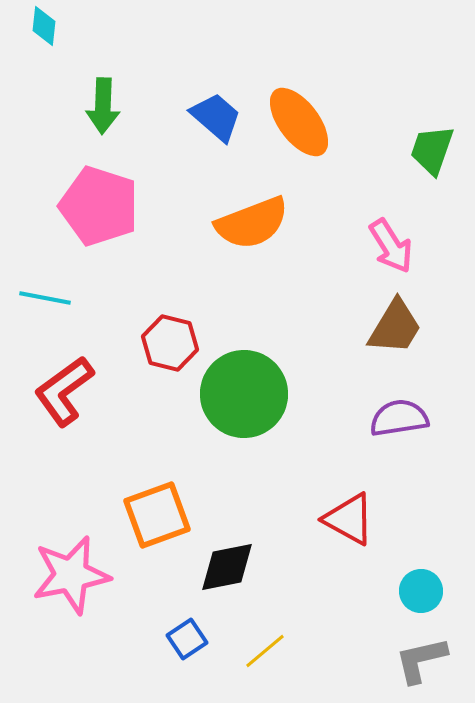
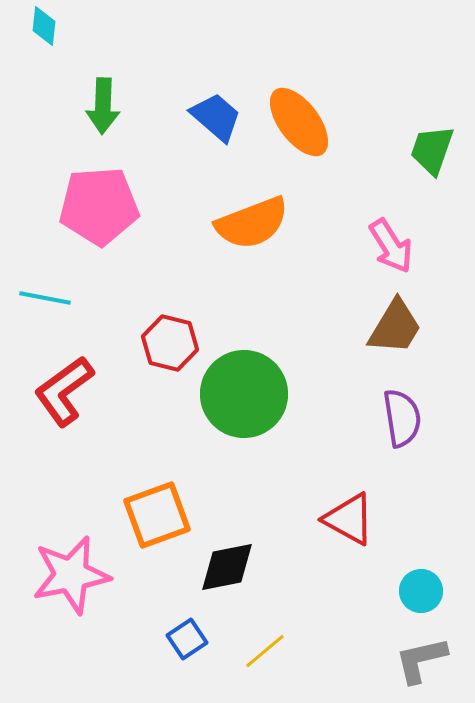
pink pentagon: rotated 22 degrees counterclockwise
purple semicircle: moved 3 px right; rotated 90 degrees clockwise
